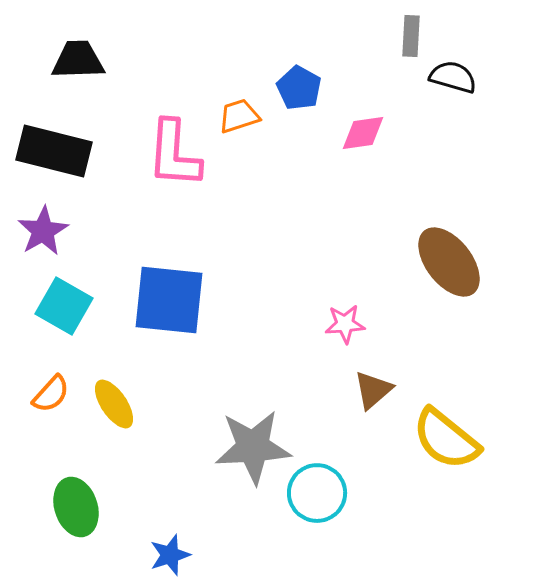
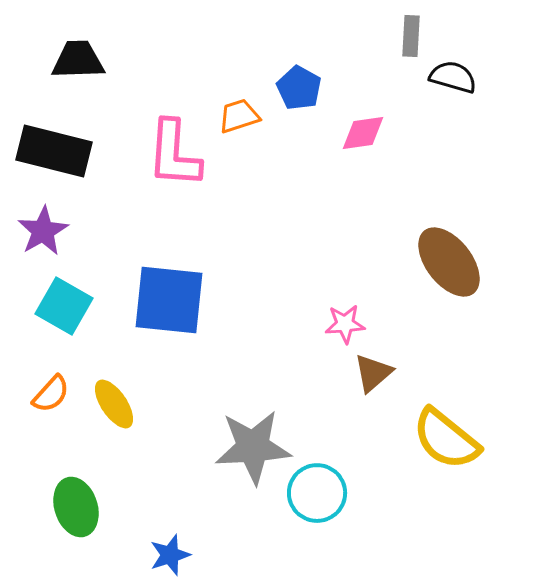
brown triangle: moved 17 px up
